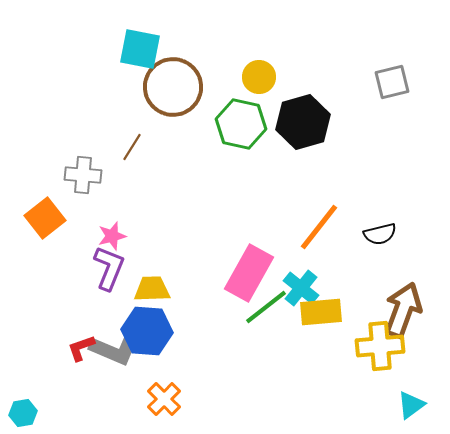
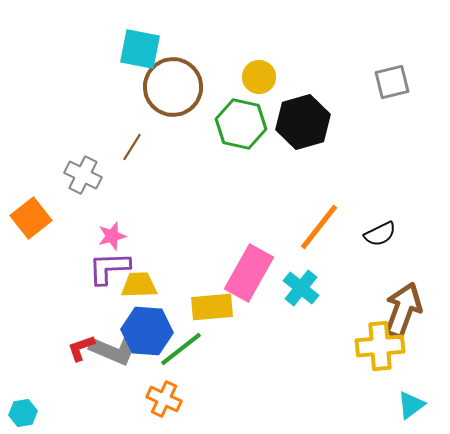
gray cross: rotated 21 degrees clockwise
orange square: moved 14 px left
black semicircle: rotated 12 degrees counterclockwise
purple L-shape: rotated 114 degrees counterclockwise
yellow trapezoid: moved 13 px left, 4 px up
green line: moved 85 px left, 42 px down
yellow rectangle: moved 109 px left, 5 px up
orange cross: rotated 20 degrees counterclockwise
